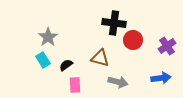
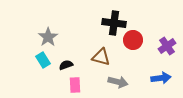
brown triangle: moved 1 px right, 1 px up
black semicircle: rotated 16 degrees clockwise
